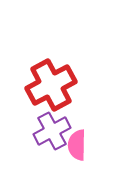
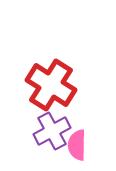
red cross: rotated 30 degrees counterclockwise
